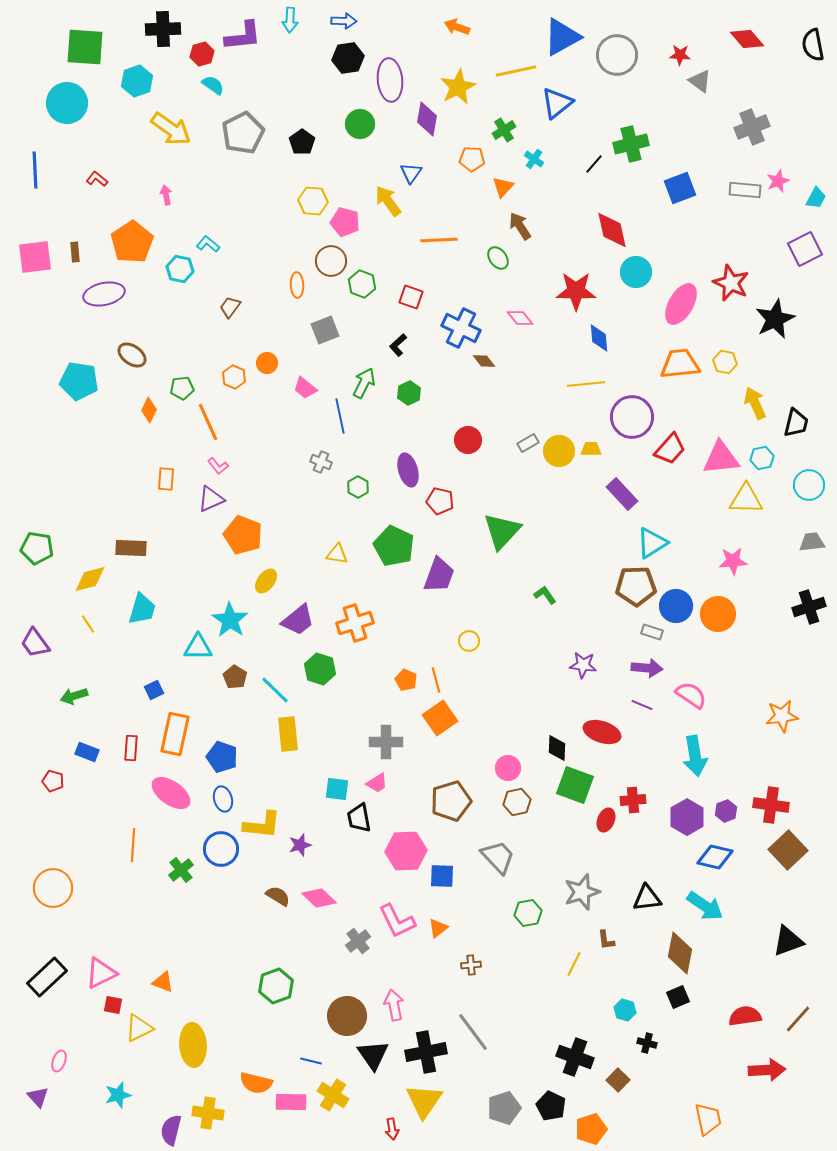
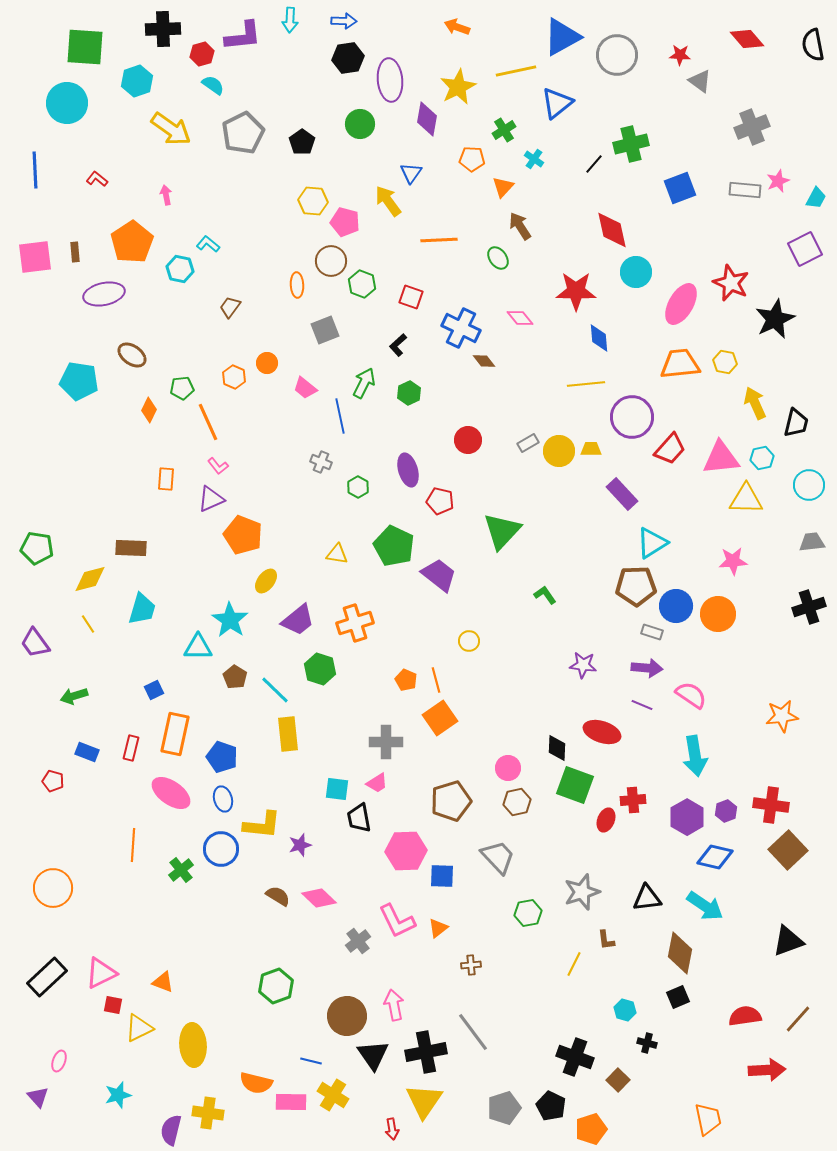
purple trapezoid at (439, 575): rotated 72 degrees counterclockwise
red rectangle at (131, 748): rotated 10 degrees clockwise
